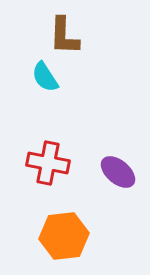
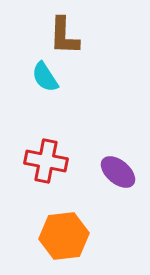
red cross: moved 2 px left, 2 px up
